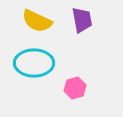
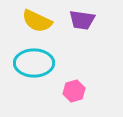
purple trapezoid: rotated 108 degrees clockwise
pink hexagon: moved 1 px left, 3 px down
